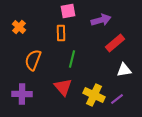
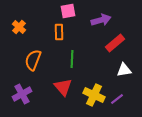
orange rectangle: moved 2 px left, 1 px up
green line: rotated 12 degrees counterclockwise
purple cross: rotated 30 degrees counterclockwise
